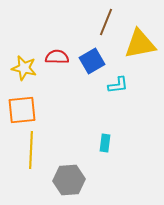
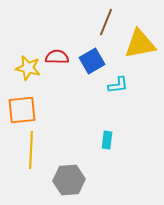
yellow star: moved 4 px right
cyan rectangle: moved 2 px right, 3 px up
